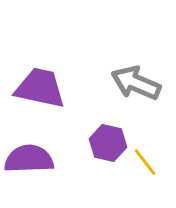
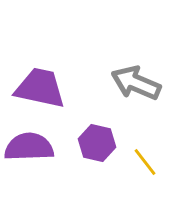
purple hexagon: moved 11 px left
purple semicircle: moved 12 px up
